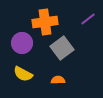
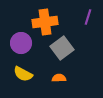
purple line: moved 2 px up; rotated 35 degrees counterclockwise
purple circle: moved 1 px left
orange semicircle: moved 1 px right, 2 px up
